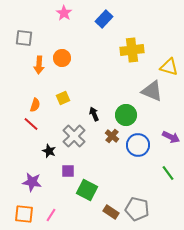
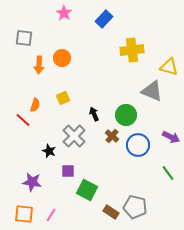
red line: moved 8 px left, 4 px up
gray pentagon: moved 2 px left, 2 px up
